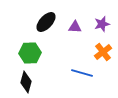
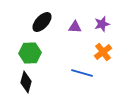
black ellipse: moved 4 px left
